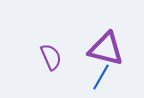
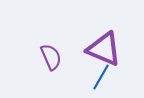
purple triangle: moved 2 px left; rotated 9 degrees clockwise
